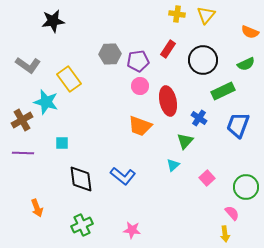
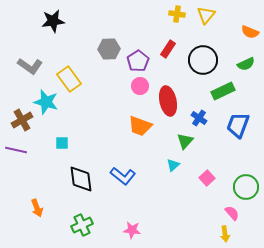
gray hexagon: moved 1 px left, 5 px up
purple pentagon: rotated 25 degrees counterclockwise
gray L-shape: moved 2 px right, 1 px down
purple line: moved 7 px left, 3 px up; rotated 10 degrees clockwise
